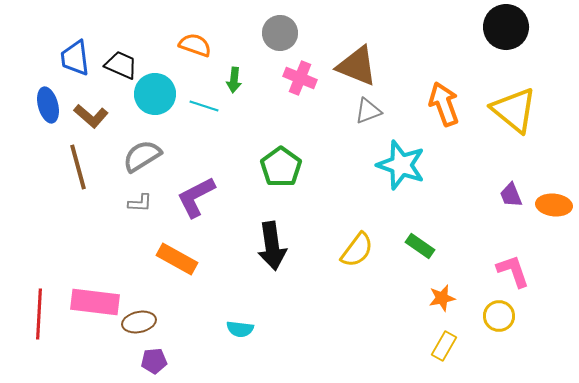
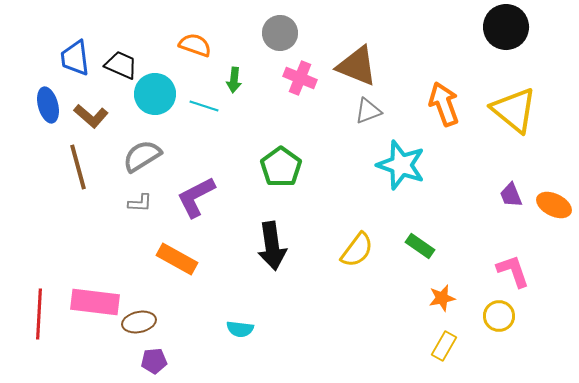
orange ellipse: rotated 20 degrees clockwise
